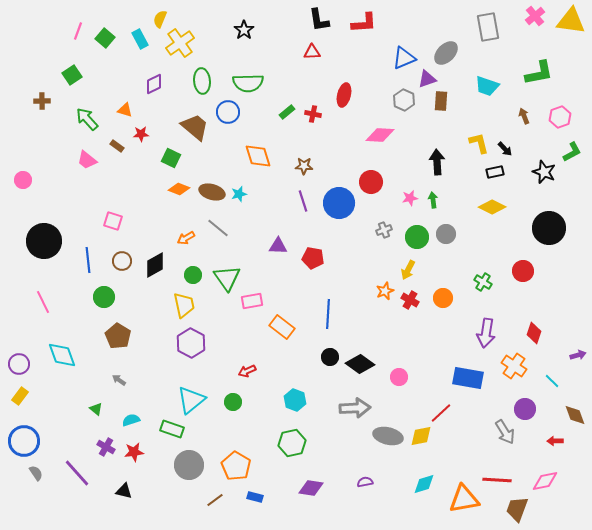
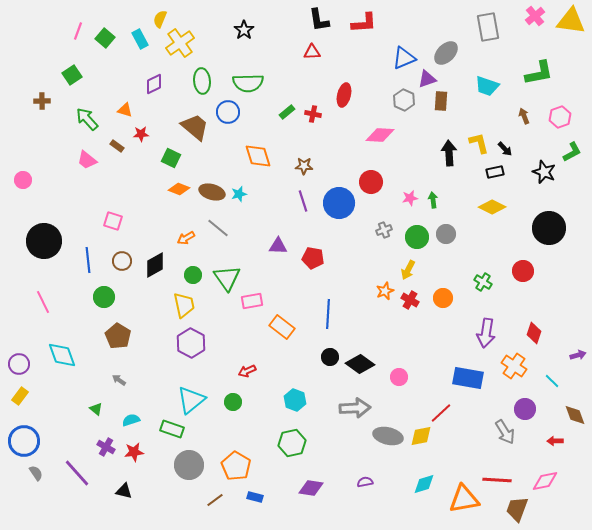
black arrow at (437, 162): moved 12 px right, 9 px up
